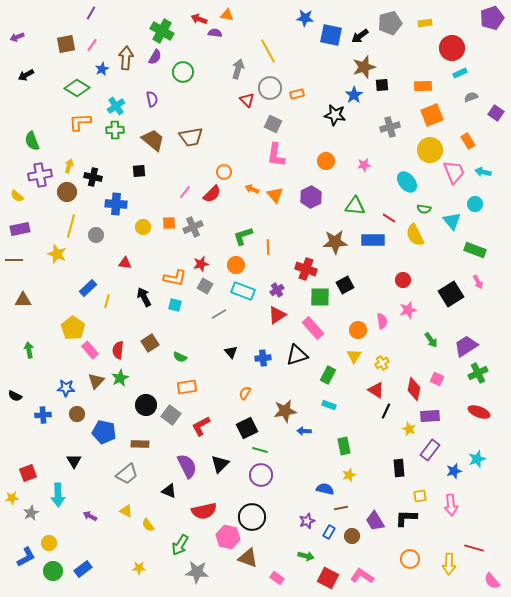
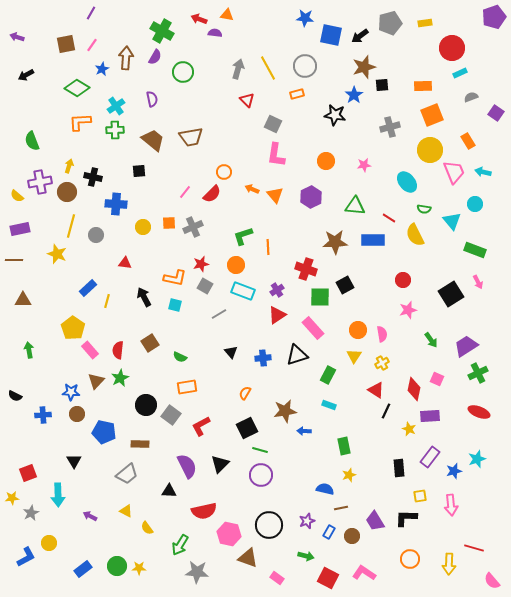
purple pentagon at (492, 18): moved 2 px right, 1 px up
purple arrow at (17, 37): rotated 40 degrees clockwise
yellow line at (268, 51): moved 17 px down
gray circle at (270, 88): moved 35 px right, 22 px up
purple cross at (40, 175): moved 7 px down
pink semicircle at (382, 321): moved 13 px down
blue star at (66, 388): moved 5 px right, 4 px down
purple rectangle at (430, 450): moved 7 px down
black triangle at (169, 491): rotated 21 degrees counterclockwise
black circle at (252, 517): moved 17 px right, 8 px down
yellow semicircle at (148, 525): moved 1 px left, 3 px down
pink hexagon at (228, 537): moved 1 px right, 3 px up
green circle at (53, 571): moved 64 px right, 5 px up
pink L-shape at (362, 576): moved 2 px right, 3 px up
